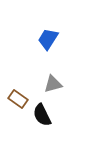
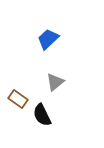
blue trapezoid: rotated 15 degrees clockwise
gray triangle: moved 2 px right, 2 px up; rotated 24 degrees counterclockwise
